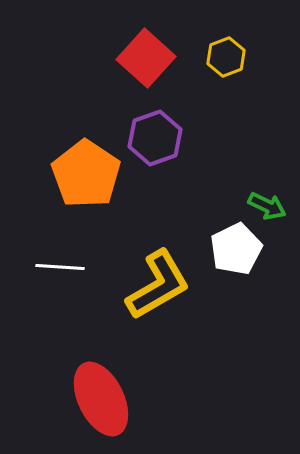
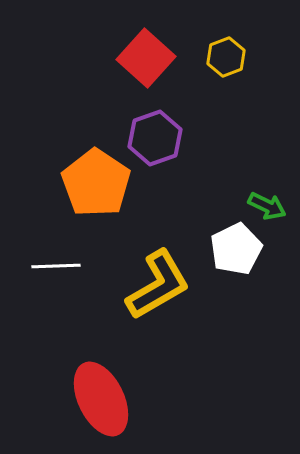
orange pentagon: moved 10 px right, 9 px down
white line: moved 4 px left, 1 px up; rotated 6 degrees counterclockwise
